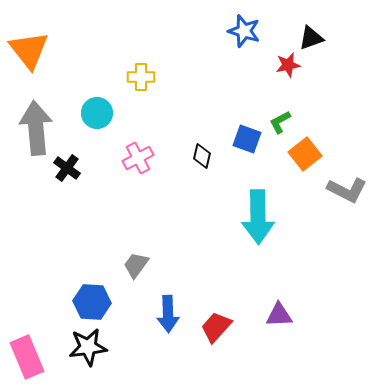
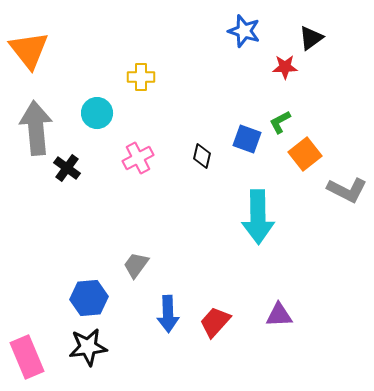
black triangle: rotated 16 degrees counterclockwise
red star: moved 3 px left, 2 px down; rotated 10 degrees clockwise
blue hexagon: moved 3 px left, 4 px up; rotated 9 degrees counterclockwise
red trapezoid: moved 1 px left, 5 px up
